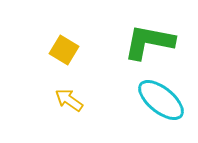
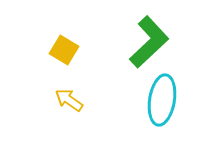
green L-shape: rotated 126 degrees clockwise
cyan ellipse: moved 1 px right; rotated 60 degrees clockwise
